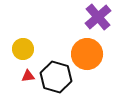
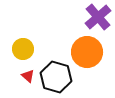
orange circle: moved 2 px up
red triangle: rotated 48 degrees clockwise
